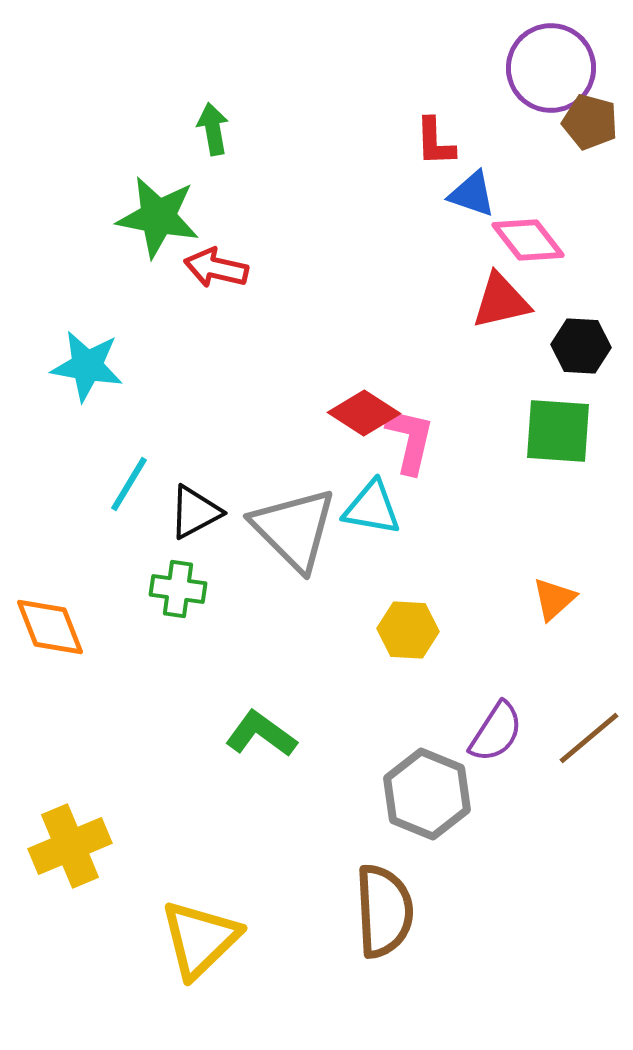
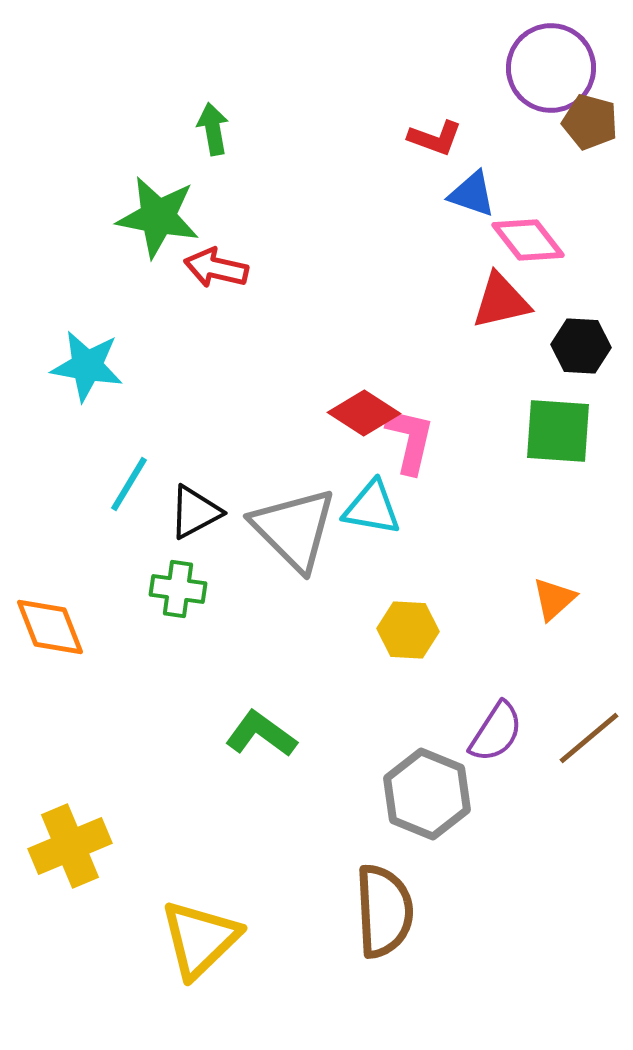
red L-shape: moved 4 px up; rotated 68 degrees counterclockwise
